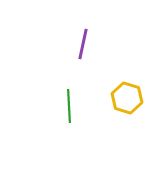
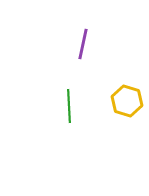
yellow hexagon: moved 3 px down
